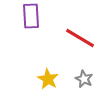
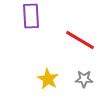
red line: moved 2 px down
gray star: rotated 24 degrees counterclockwise
